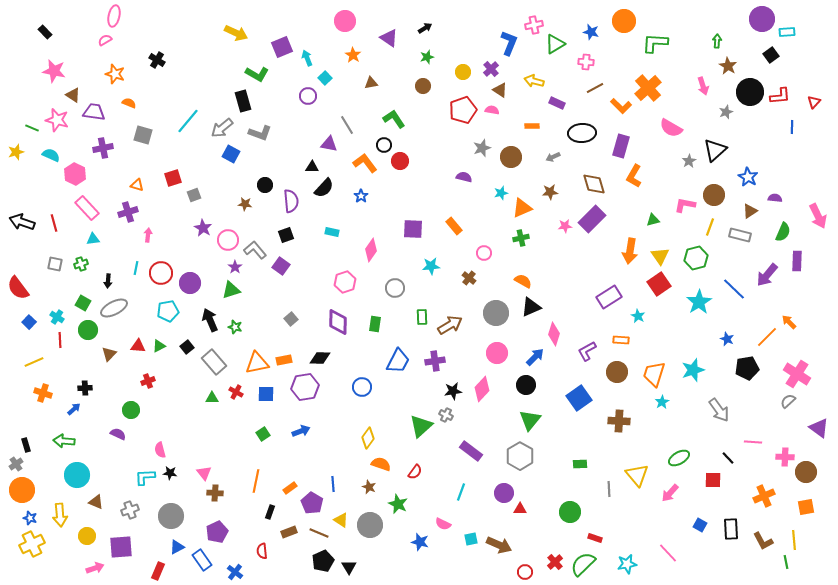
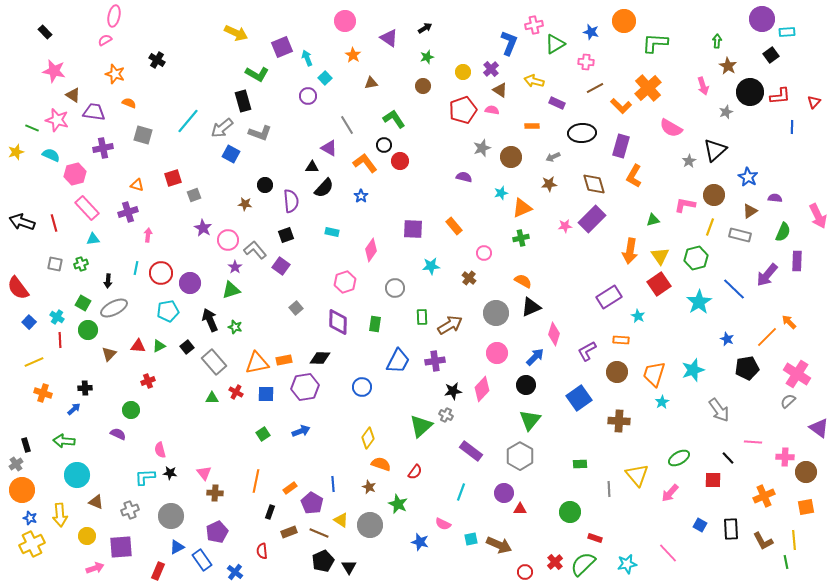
purple triangle at (329, 144): moved 4 px down; rotated 18 degrees clockwise
pink hexagon at (75, 174): rotated 20 degrees clockwise
brown star at (550, 192): moved 1 px left, 8 px up
gray square at (291, 319): moved 5 px right, 11 px up
